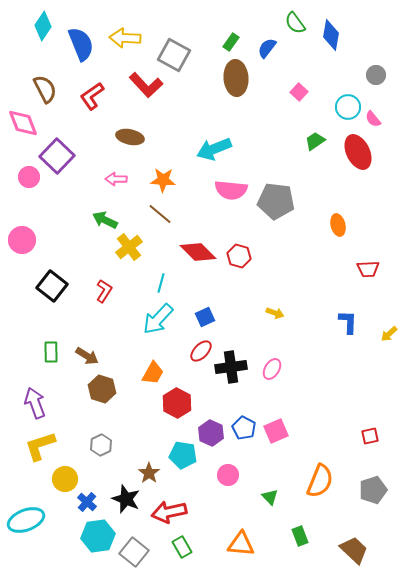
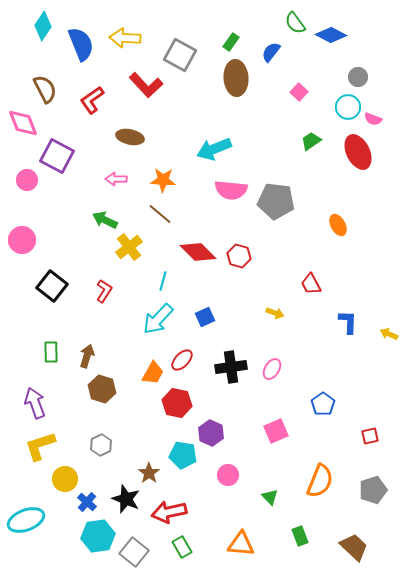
blue diamond at (331, 35): rotated 72 degrees counterclockwise
blue semicircle at (267, 48): moved 4 px right, 4 px down
gray square at (174, 55): moved 6 px right
gray circle at (376, 75): moved 18 px left, 2 px down
red L-shape at (92, 96): moved 4 px down
pink semicircle at (373, 119): rotated 30 degrees counterclockwise
green trapezoid at (315, 141): moved 4 px left
purple square at (57, 156): rotated 16 degrees counterclockwise
pink circle at (29, 177): moved 2 px left, 3 px down
orange ellipse at (338, 225): rotated 15 degrees counterclockwise
red trapezoid at (368, 269): moved 57 px left, 15 px down; rotated 65 degrees clockwise
cyan line at (161, 283): moved 2 px right, 2 px up
yellow arrow at (389, 334): rotated 66 degrees clockwise
red ellipse at (201, 351): moved 19 px left, 9 px down
brown arrow at (87, 356): rotated 105 degrees counterclockwise
red hexagon at (177, 403): rotated 16 degrees counterclockwise
blue pentagon at (244, 428): moved 79 px right, 24 px up; rotated 10 degrees clockwise
brown trapezoid at (354, 550): moved 3 px up
